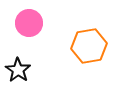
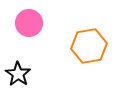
black star: moved 4 px down
